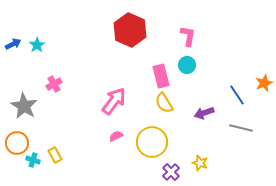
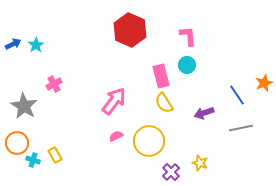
pink L-shape: rotated 15 degrees counterclockwise
cyan star: moved 1 px left
gray line: rotated 25 degrees counterclockwise
yellow circle: moved 3 px left, 1 px up
